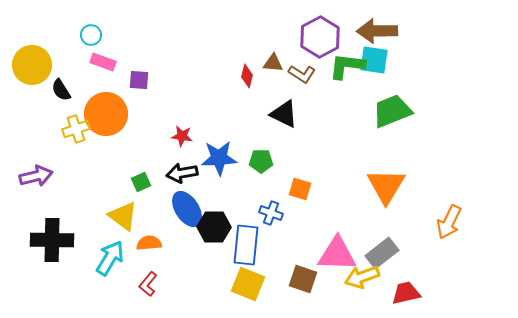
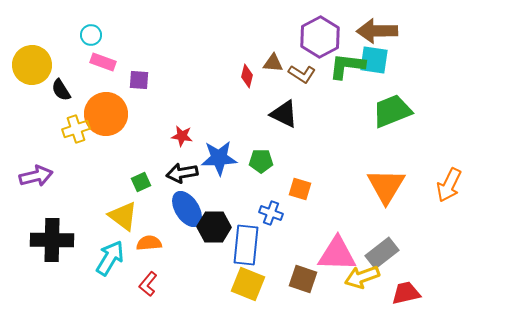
orange arrow: moved 37 px up
